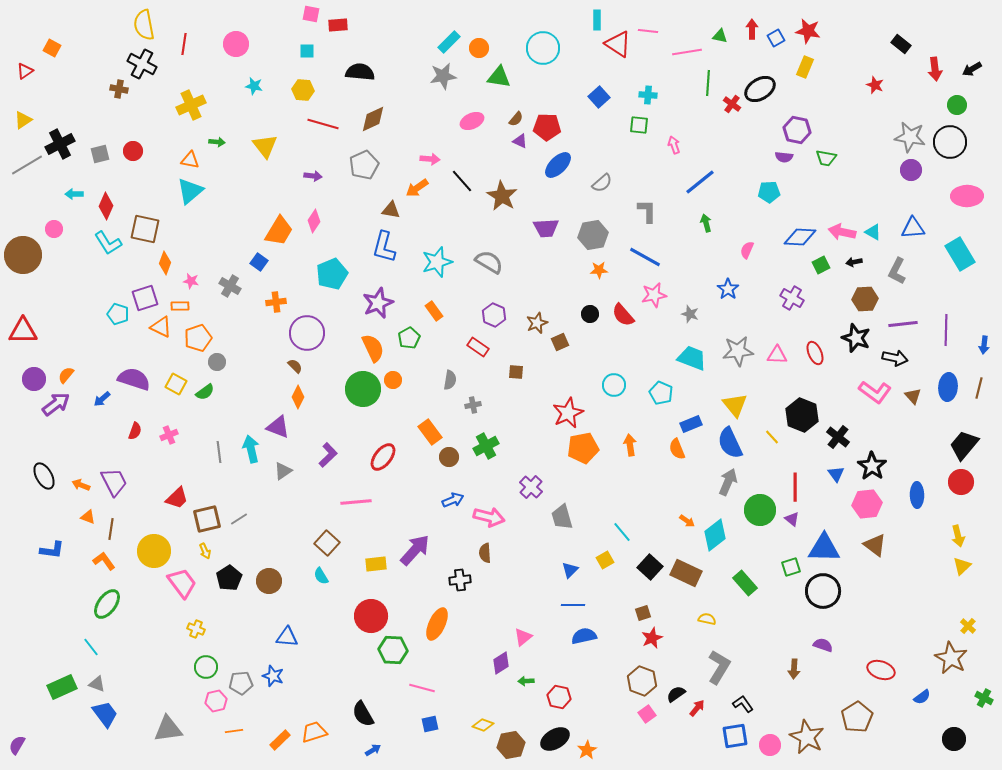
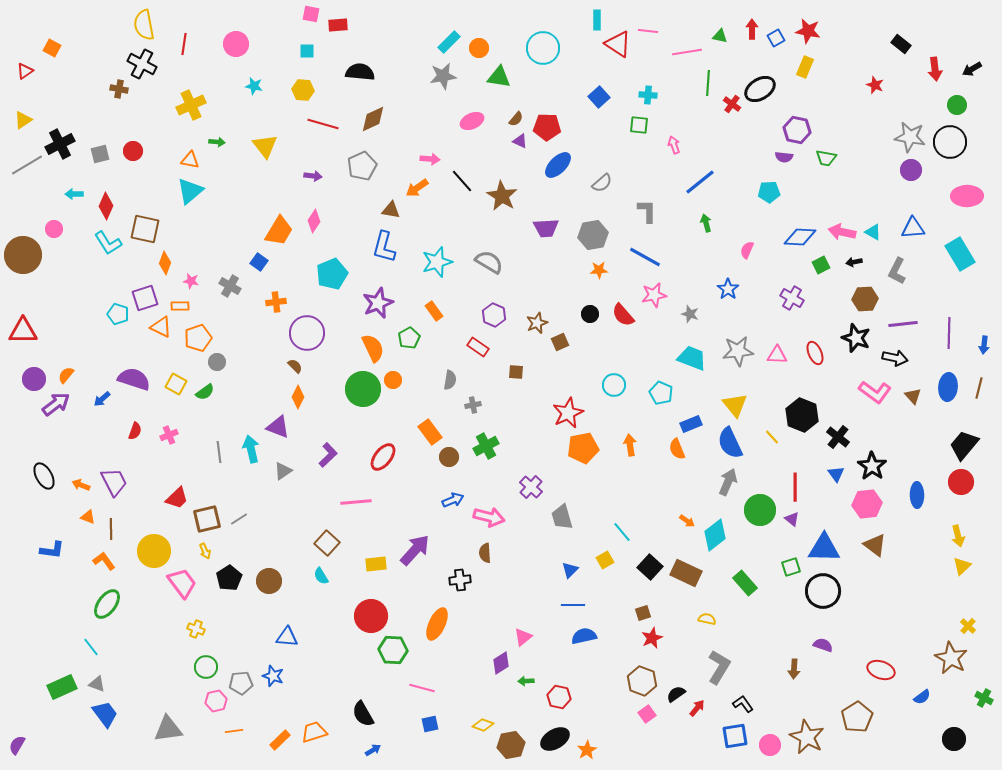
gray pentagon at (364, 165): moved 2 px left, 1 px down
purple line at (946, 330): moved 3 px right, 3 px down
brown line at (111, 529): rotated 10 degrees counterclockwise
